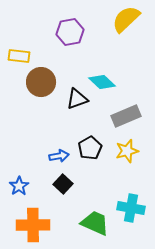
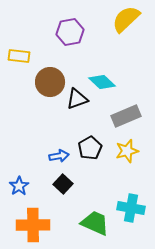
brown circle: moved 9 px right
